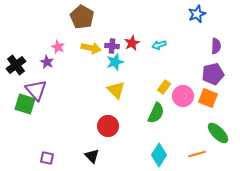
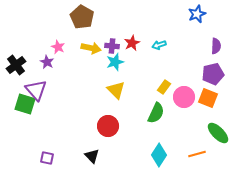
pink circle: moved 1 px right, 1 px down
